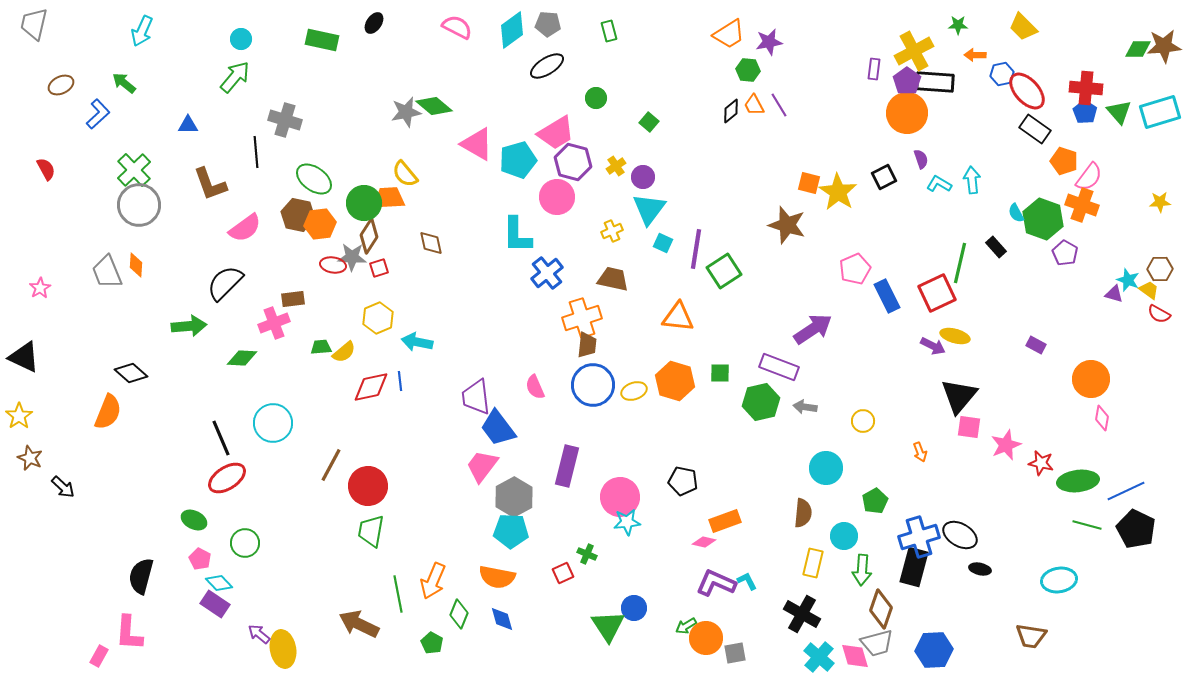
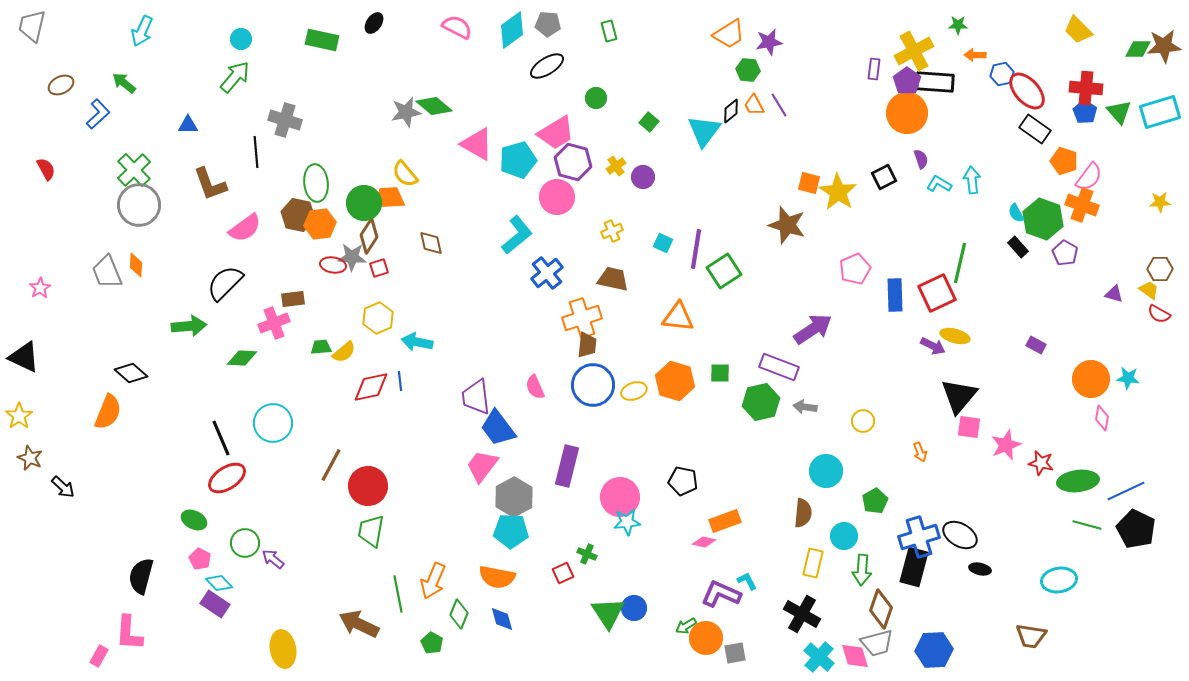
gray trapezoid at (34, 24): moved 2 px left, 2 px down
yellow trapezoid at (1023, 27): moved 55 px right, 3 px down
green ellipse at (314, 179): moved 2 px right, 4 px down; rotated 48 degrees clockwise
cyan triangle at (649, 209): moved 55 px right, 78 px up
cyan L-shape at (517, 235): rotated 129 degrees counterclockwise
black rectangle at (996, 247): moved 22 px right
cyan star at (1128, 280): moved 98 px down; rotated 15 degrees counterclockwise
blue rectangle at (887, 296): moved 8 px right, 1 px up; rotated 24 degrees clockwise
cyan circle at (826, 468): moved 3 px down
purple L-shape at (716, 583): moved 5 px right, 11 px down
green triangle at (608, 626): moved 13 px up
purple arrow at (259, 634): moved 14 px right, 75 px up
